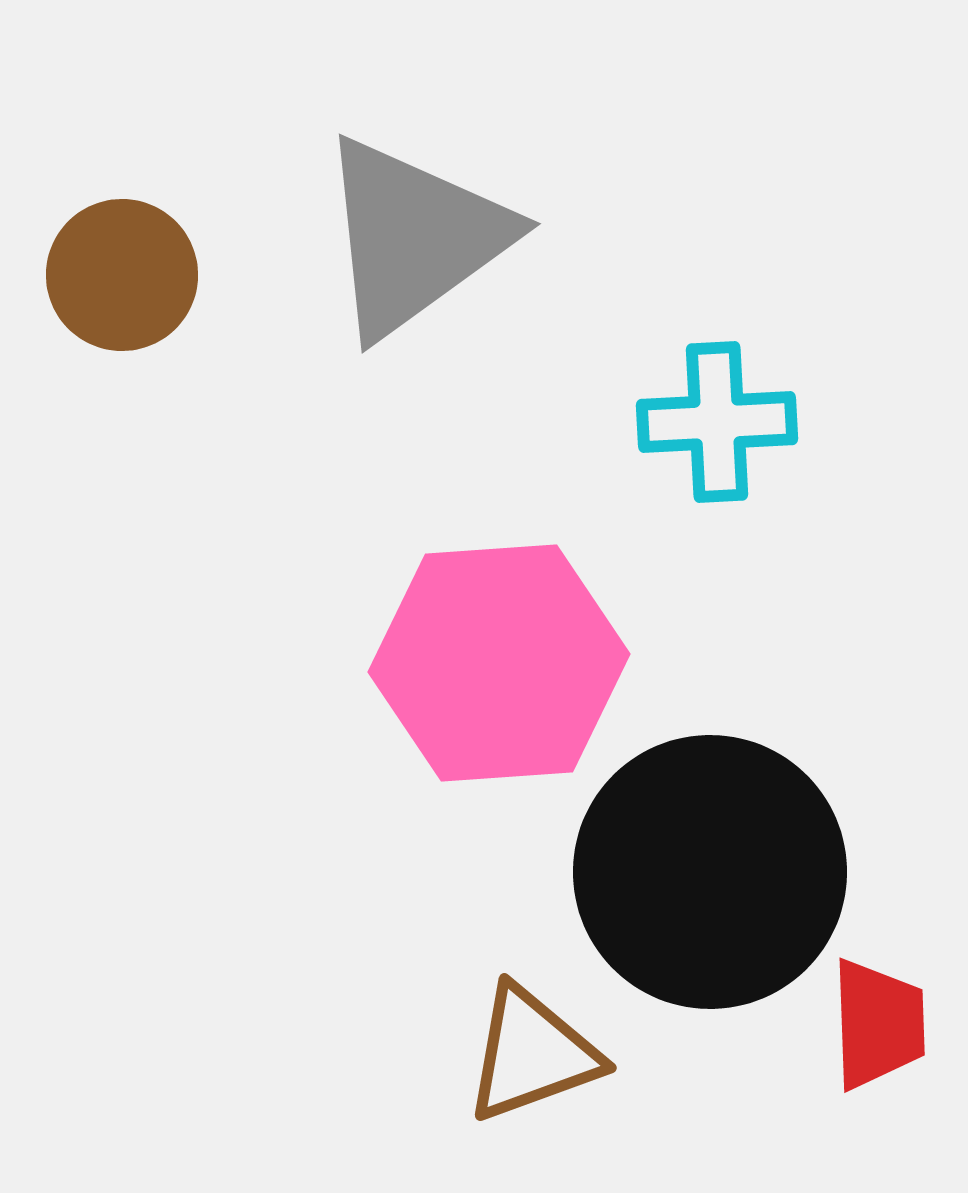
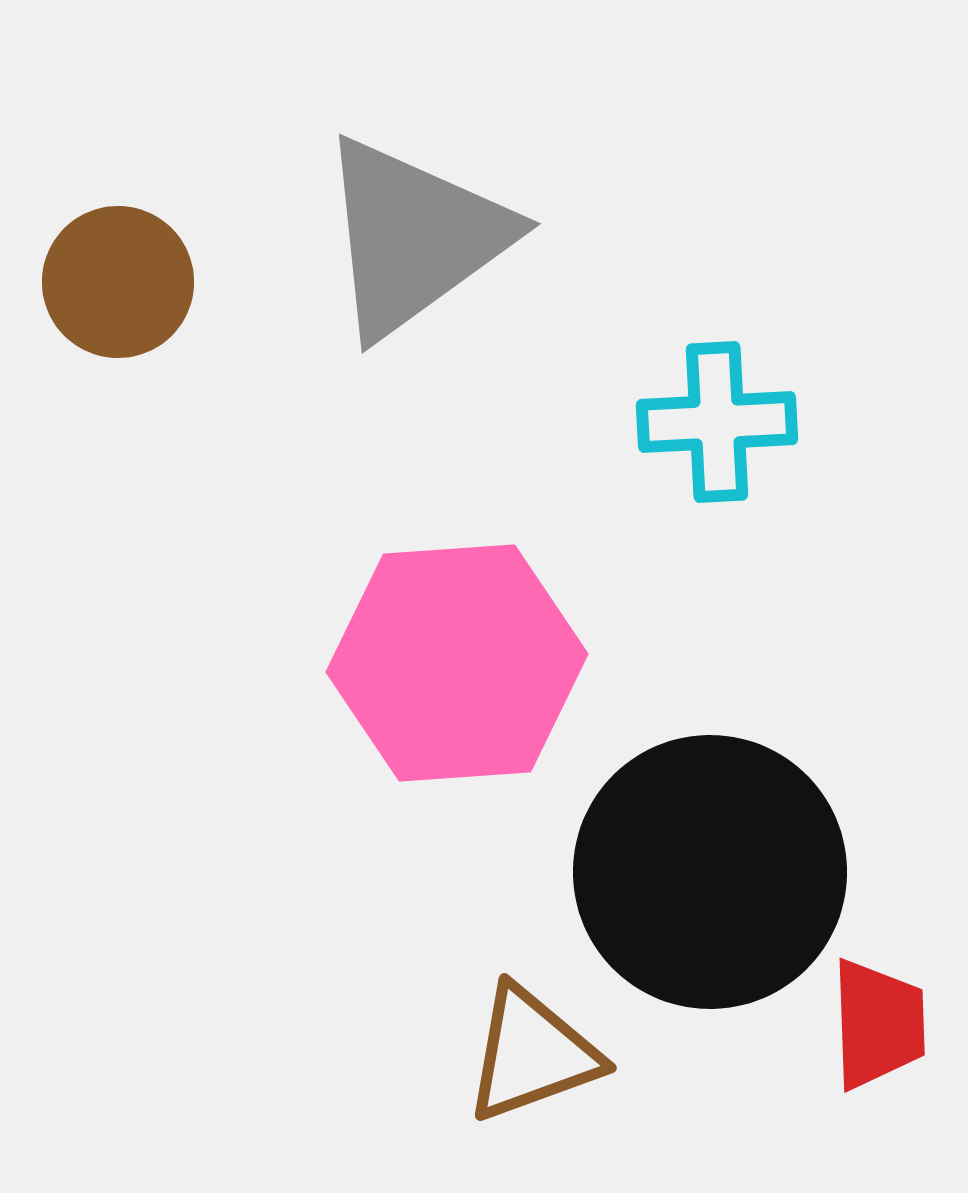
brown circle: moved 4 px left, 7 px down
pink hexagon: moved 42 px left
